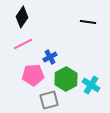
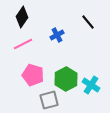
black line: rotated 42 degrees clockwise
blue cross: moved 7 px right, 22 px up
pink pentagon: rotated 20 degrees clockwise
